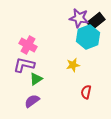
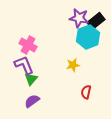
purple L-shape: rotated 55 degrees clockwise
green triangle: moved 5 px left; rotated 16 degrees counterclockwise
